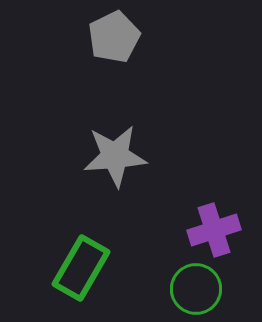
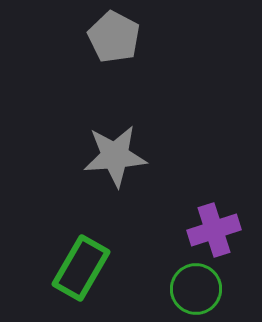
gray pentagon: rotated 18 degrees counterclockwise
